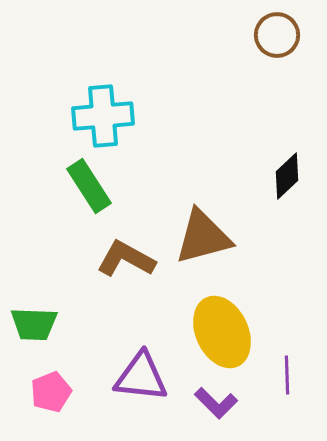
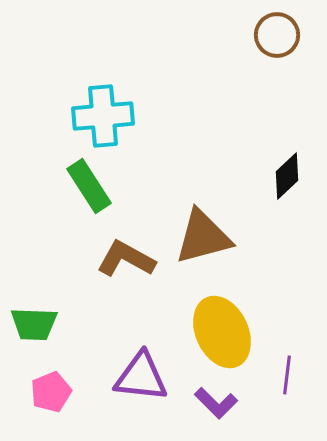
purple line: rotated 9 degrees clockwise
